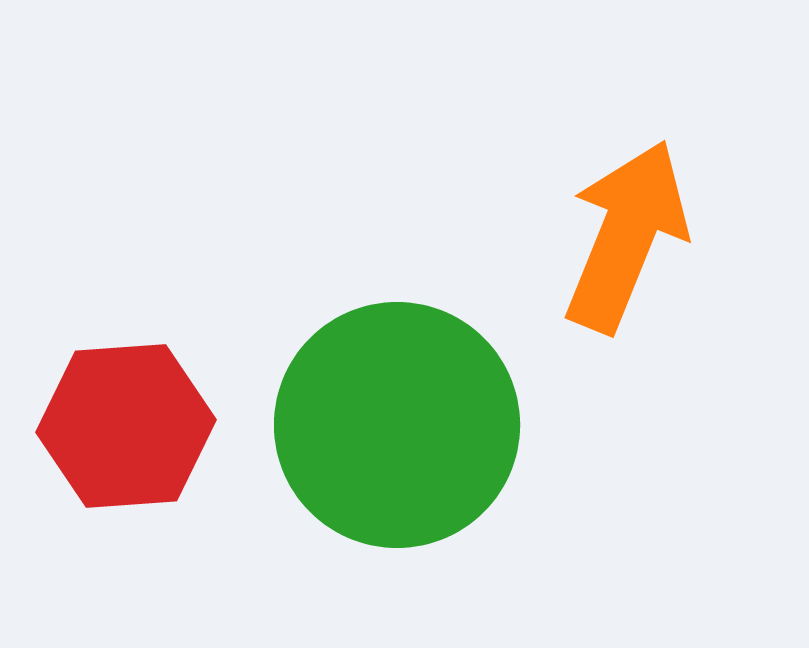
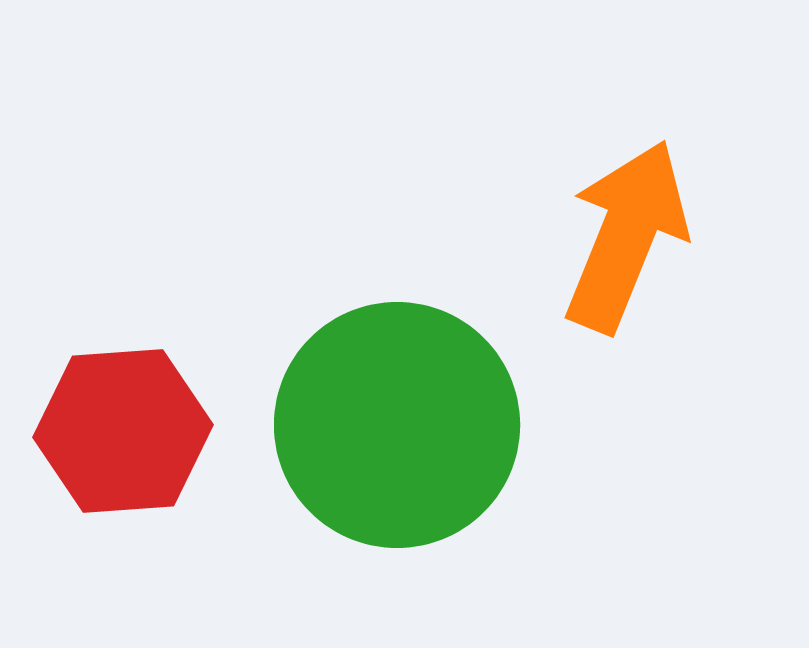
red hexagon: moved 3 px left, 5 px down
